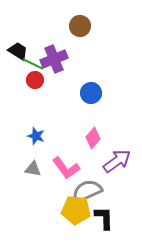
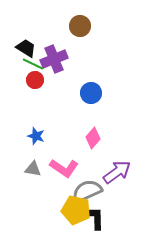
black trapezoid: moved 8 px right, 3 px up
purple arrow: moved 11 px down
pink L-shape: moved 2 px left; rotated 20 degrees counterclockwise
yellow pentagon: rotated 8 degrees clockwise
black L-shape: moved 9 px left
